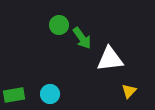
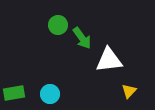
green circle: moved 1 px left
white triangle: moved 1 px left, 1 px down
green rectangle: moved 2 px up
